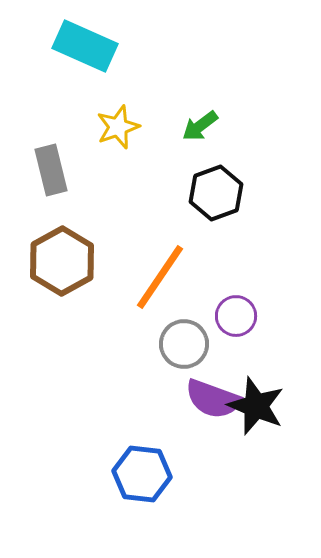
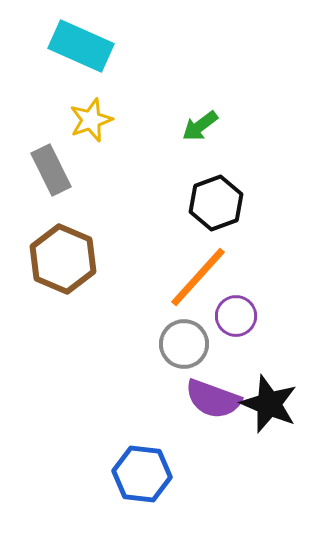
cyan rectangle: moved 4 px left
yellow star: moved 27 px left, 7 px up
gray rectangle: rotated 12 degrees counterclockwise
black hexagon: moved 10 px down
brown hexagon: moved 1 px right, 2 px up; rotated 8 degrees counterclockwise
orange line: moved 38 px right; rotated 8 degrees clockwise
black star: moved 13 px right, 2 px up
